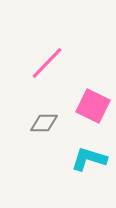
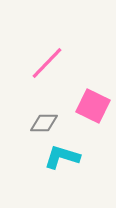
cyan L-shape: moved 27 px left, 2 px up
